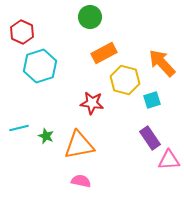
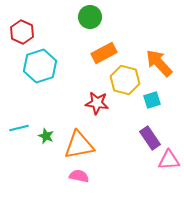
orange arrow: moved 3 px left
red star: moved 5 px right
pink semicircle: moved 2 px left, 5 px up
